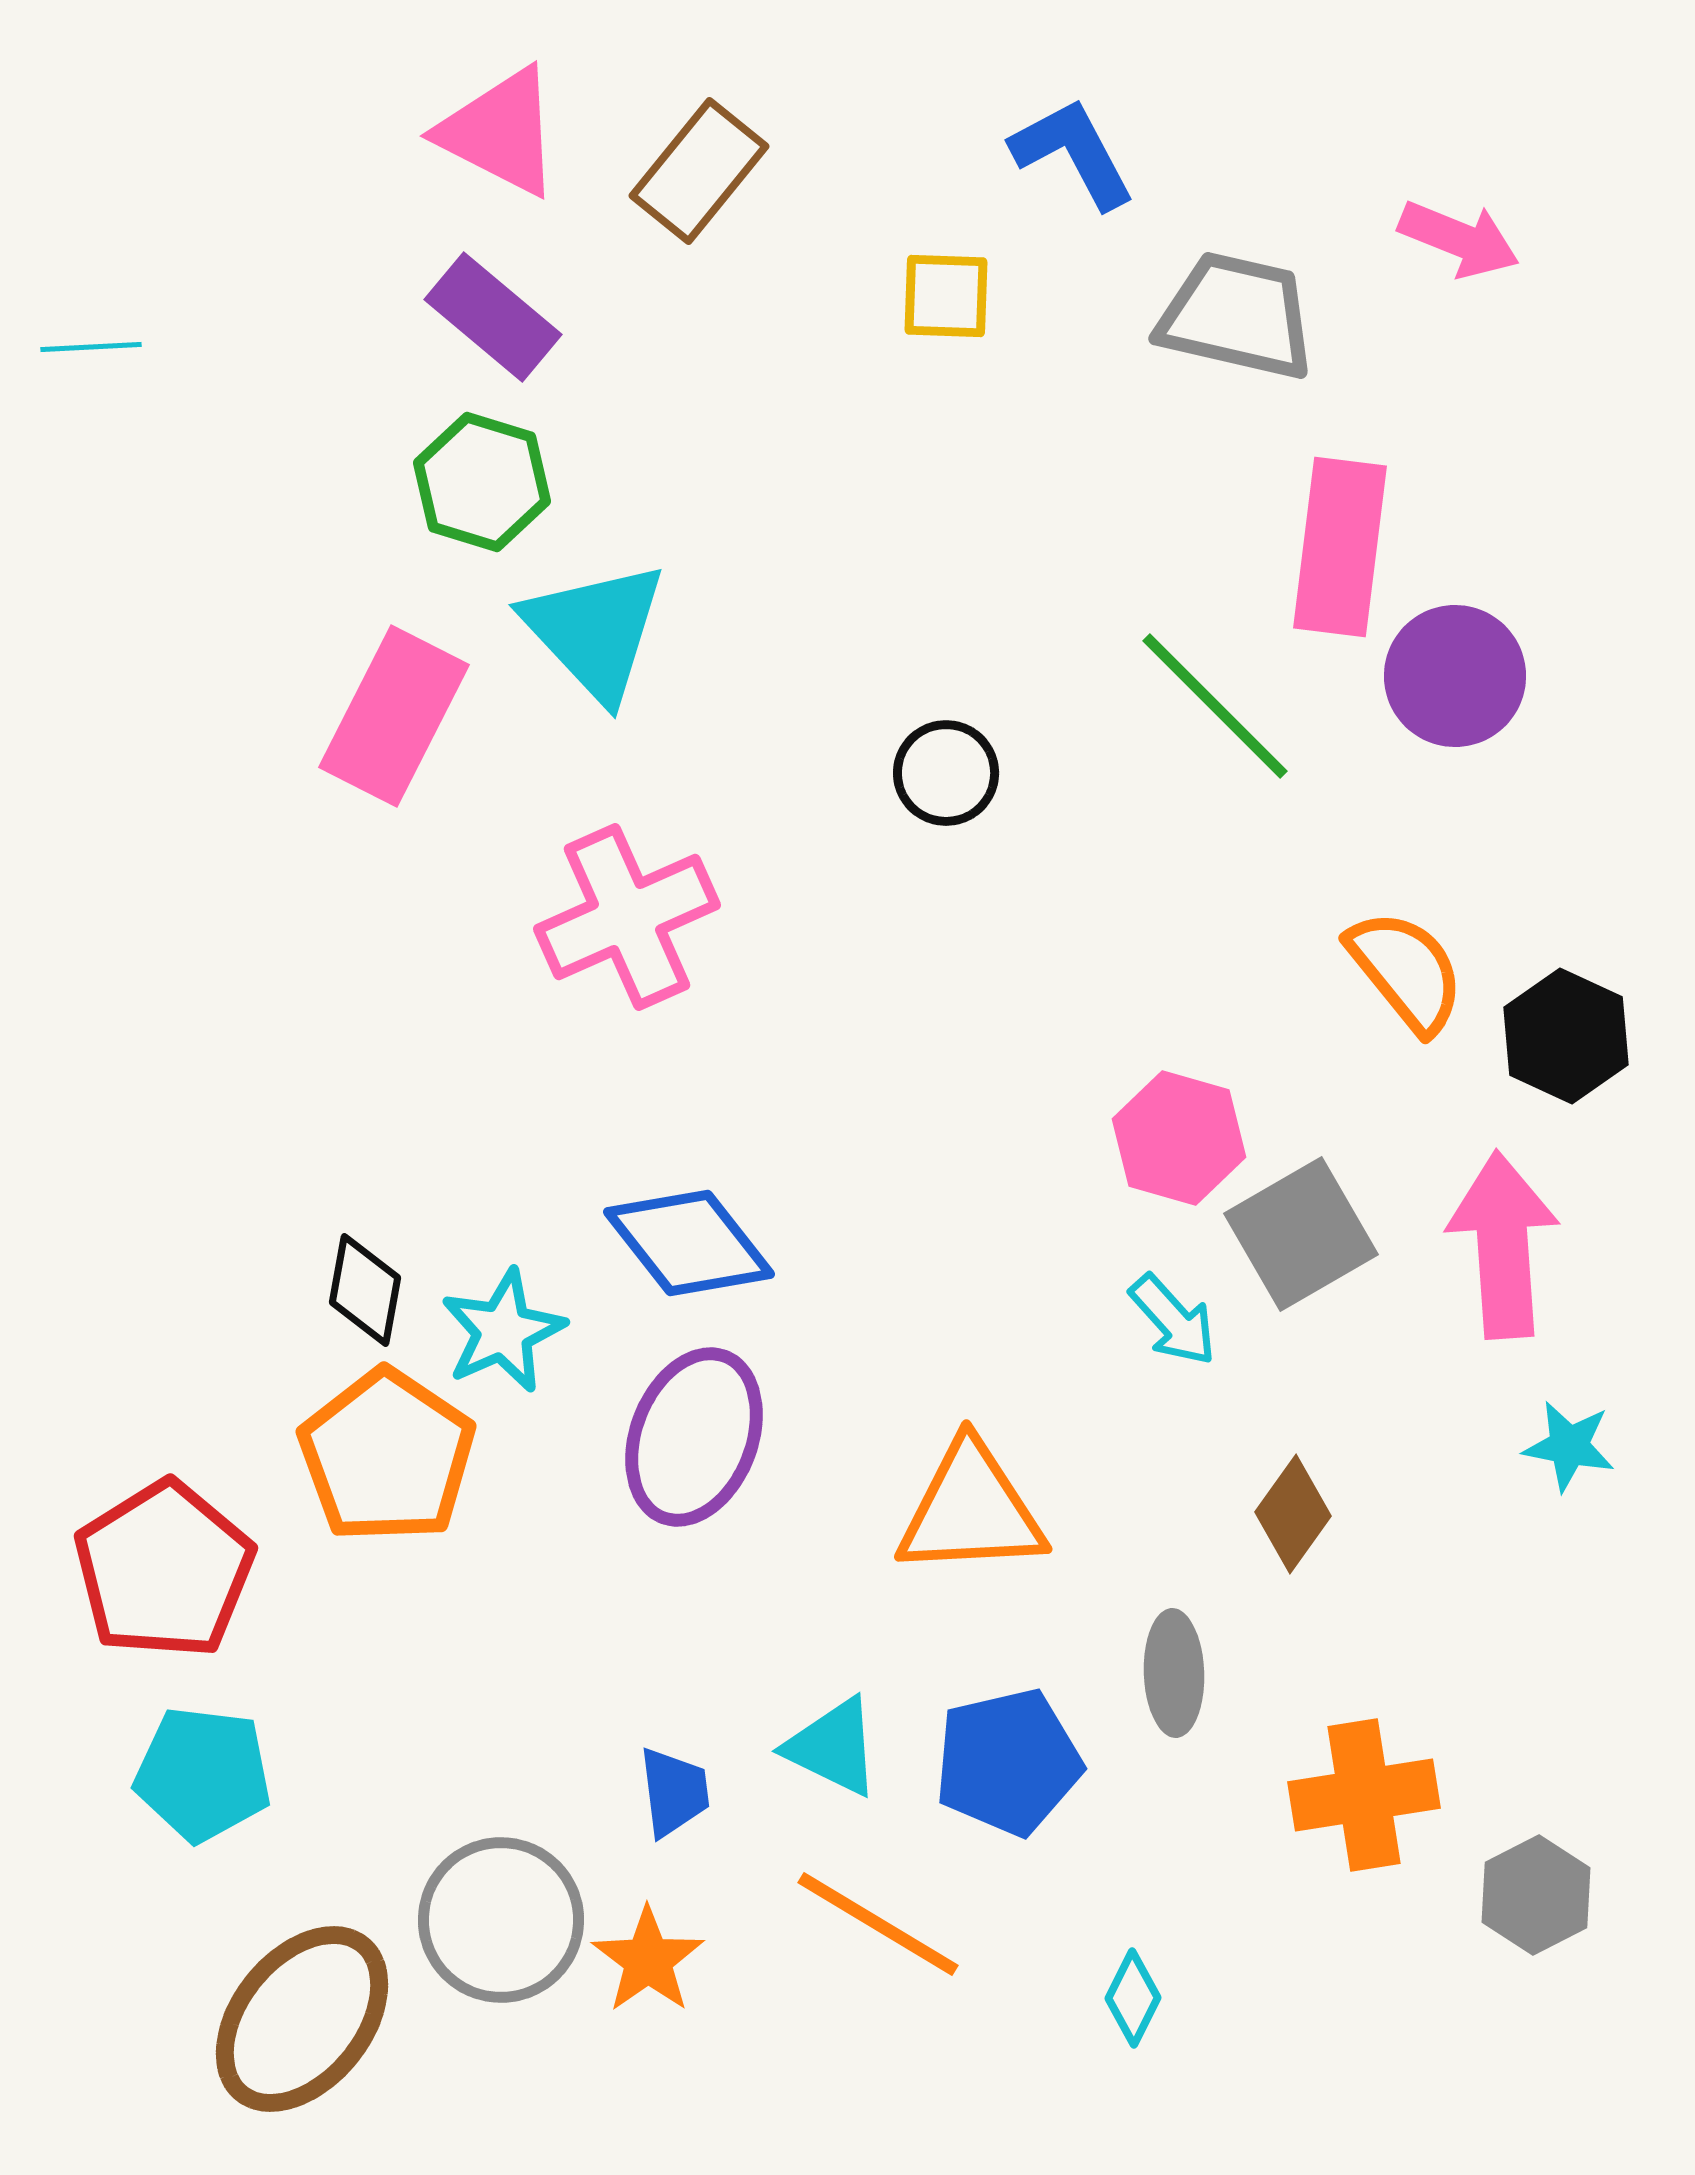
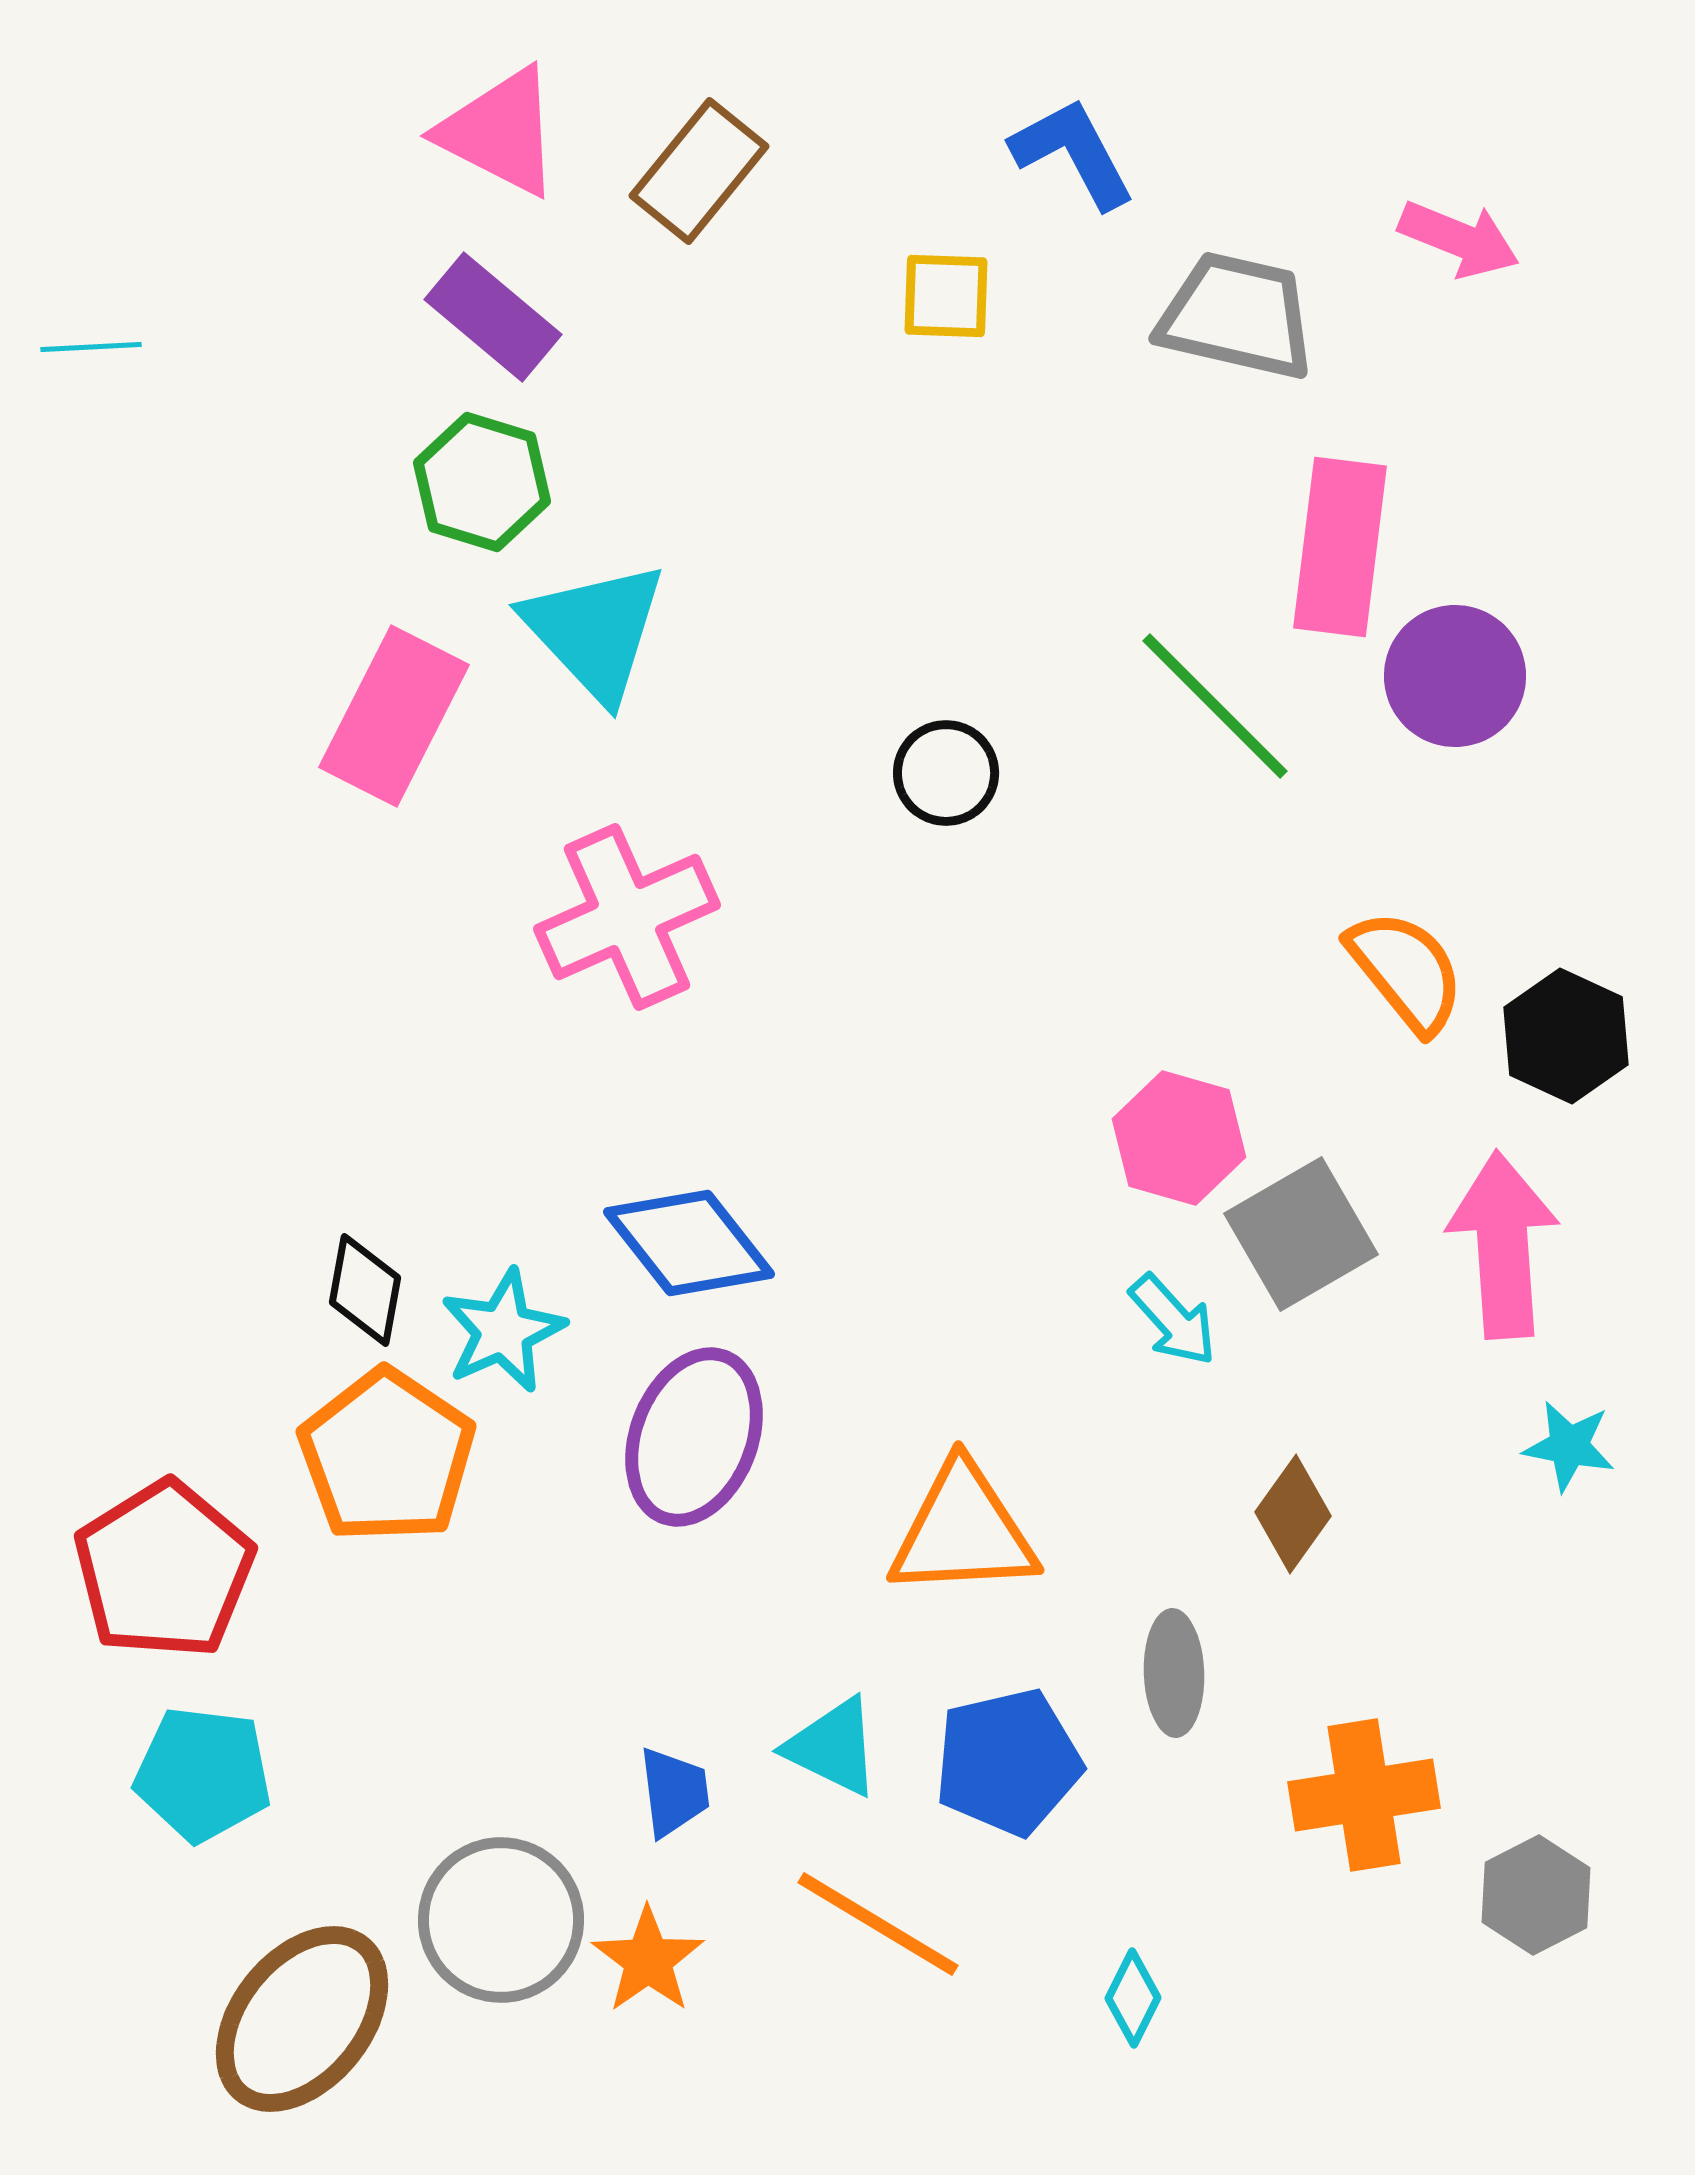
orange triangle at (971, 1510): moved 8 px left, 21 px down
